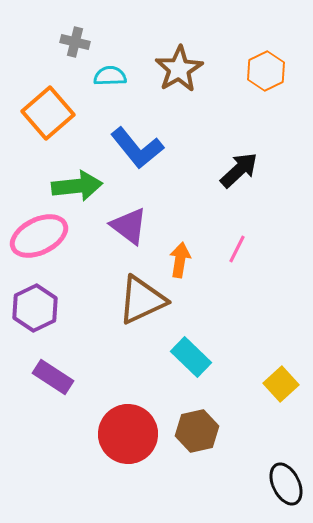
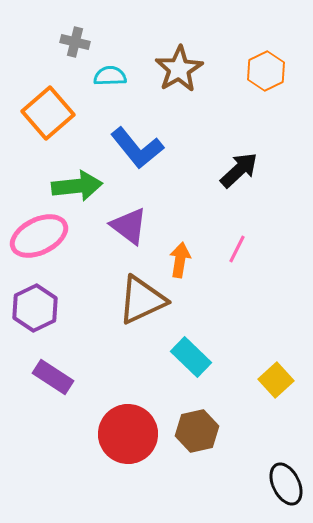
yellow square: moved 5 px left, 4 px up
